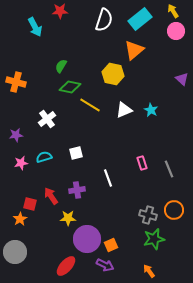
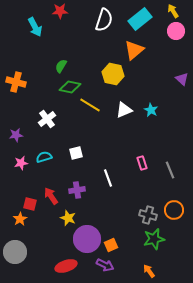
gray line: moved 1 px right, 1 px down
yellow star: rotated 21 degrees clockwise
red ellipse: rotated 30 degrees clockwise
